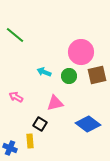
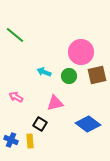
blue cross: moved 1 px right, 8 px up
